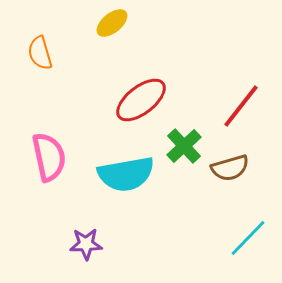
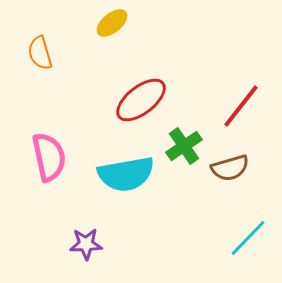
green cross: rotated 9 degrees clockwise
